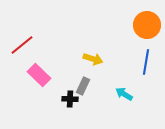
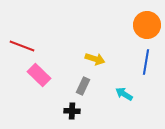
red line: moved 1 px down; rotated 60 degrees clockwise
yellow arrow: moved 2 px right
black cross: moved 2 px right, 12 px down
